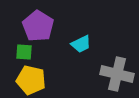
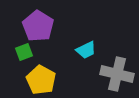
cyan trapezoid: moved 5 px right, 6 px down
green square: rotated 24 degrees counterclockwise
yellow pentagon: moved 10 px right; rotated 16 degrees clockwise
